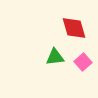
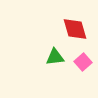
red diamond: moved 1 px right, 1 px down
